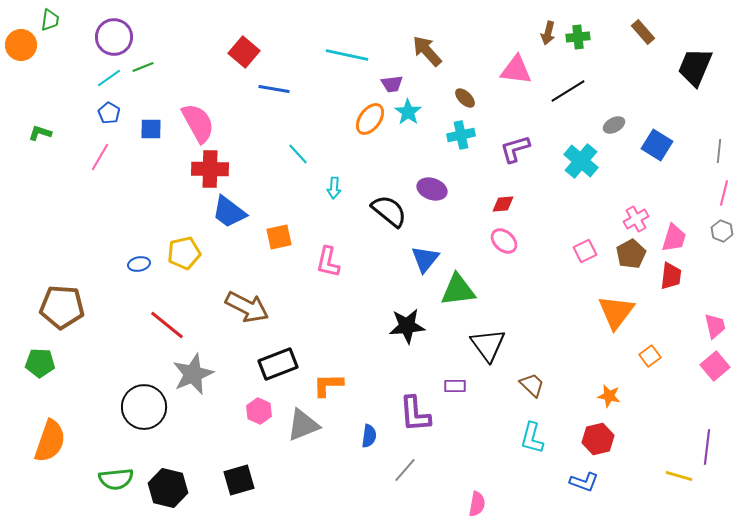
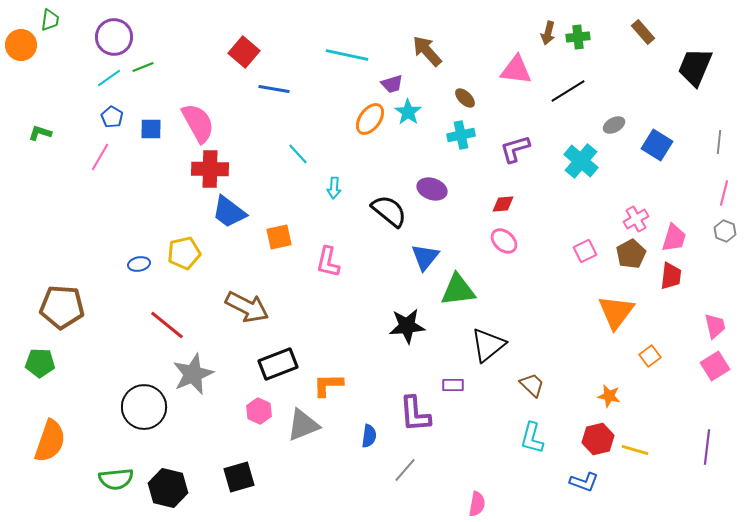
purple trapezoid at (392, 84): rotated 10 degrees counterclockwise
blue pentagon at (109, 113): moved 3 px right, 4 px down
gray line at (719, 151): moved 9 px up
gray hexagon at (722, 231): moved 3 px right
blue triangle at (425, 259): moved 2 px up
black triangle at (488, 345): rotated 27 degrees clockwise
pink square at (715, 366): rotated 8 degrees clockwise
purple rectangle at (455, 386): moved 2 px left, 1 px up
yellow line at (679, 476): moved 44 px left, 26 px up
black square at (239, 480): moved 3 px up
